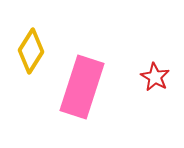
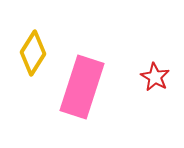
yellow diamond: moved 2 px right, 2 px down
